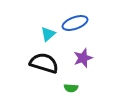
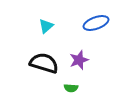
blue ellipse: moved 21 px right
cyan triangle: moved 2 px left, 8 px up
purple star: moved 4 px left, 2 px down
